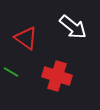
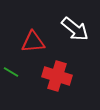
white arrow: moved 2 px right, 2 px down
red triangle: moved 7 px right, 4 px down; rotated 40 degrees counterclockwise
